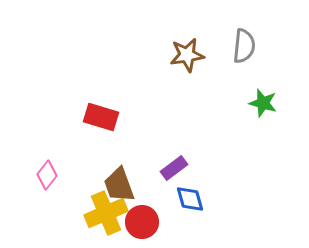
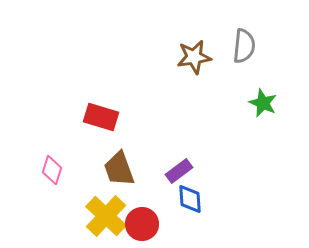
brown star: moved 7 px right, 2 px down
green star: rotated 8 degrees clockwise
purple rectangle: moved 5 px right, 3 px down
pink diamond: moved 5 px right, 5 px up; rotated 20 degrees counterclockwise
brown trapezoid: moved 16 px up
blue diamond: rotated 12 degrees clockwise
yellow cross: moved 3 px down; rotated 24 degrees counterclockwise
red circle: moved 2 px down
